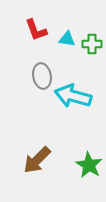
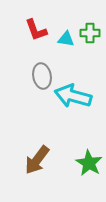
cyan triangle: moved 1 px left
green cross: moved 2 px left, 11 px up
brown arrow: rotated 8 degrees counterclockwise
green star: moved 2 px up
